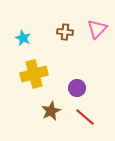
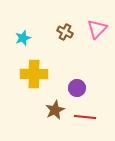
brown cross: rotated 21 degrees clockwise
cyan star: rotated 28 degrees clockwise
yellow cross: rotated 16 degrees clockwise
brown star: moved 4 px right, 1 px up
red line: rotated 35 degrees counterclockwise
